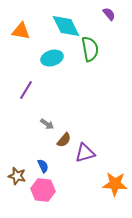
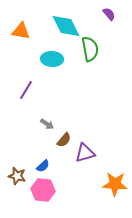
cyan ellipse: moved 1 px down; rotated 20 degrees clockwise
blue semicircle: rotated 72 degrees clockwise
